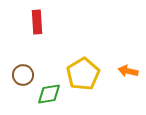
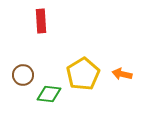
red rectangle: moved 4 px right, 1 px up
orange arrow: moved 6 px left, 3 px down
green diamond: rotated 15 degrees clockwise
